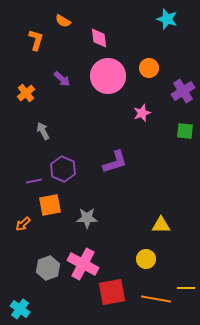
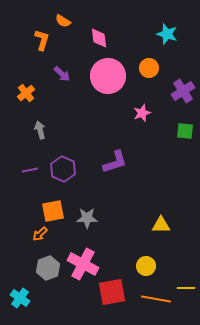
cyan star: moved 15 px down
orange L-shape: moved 6 px right
purple arrow: moved 5 px up
gray arrow: moved 3 px left, 1 px up; rotated 12 degrees clockwise
purple line: moved 4 px left, 11 px up
orange square: moved 3 px right, 6 px down
orange arrow: moved 17 px right, 10 px down
yellow circle: moved 7 px down
cyan cross: moved 11 px up
